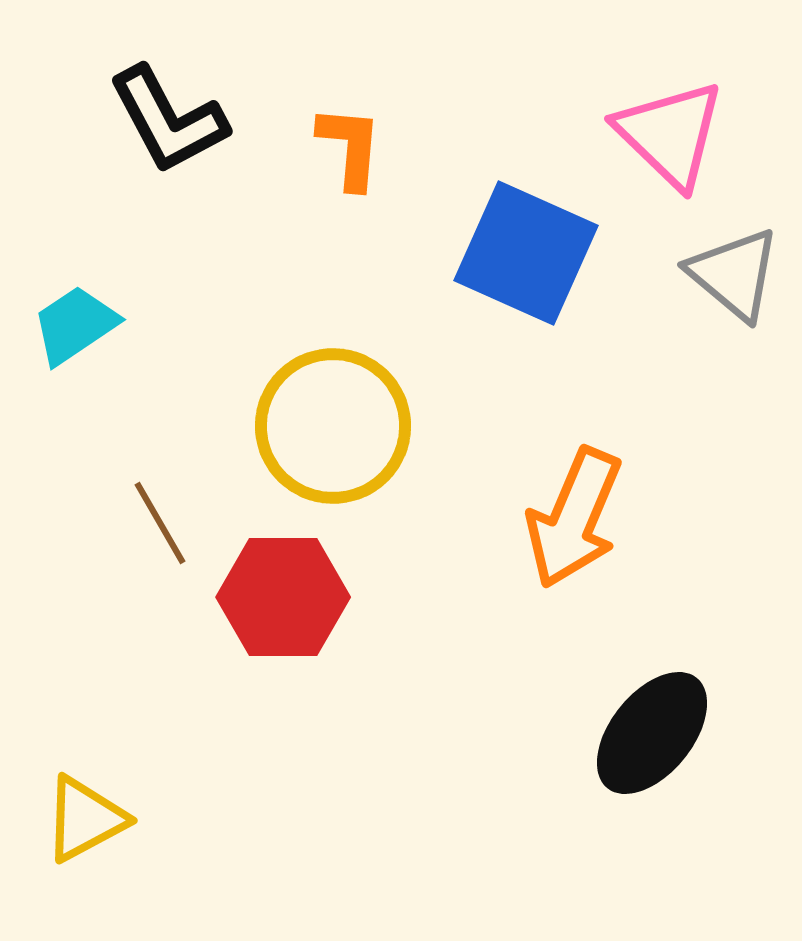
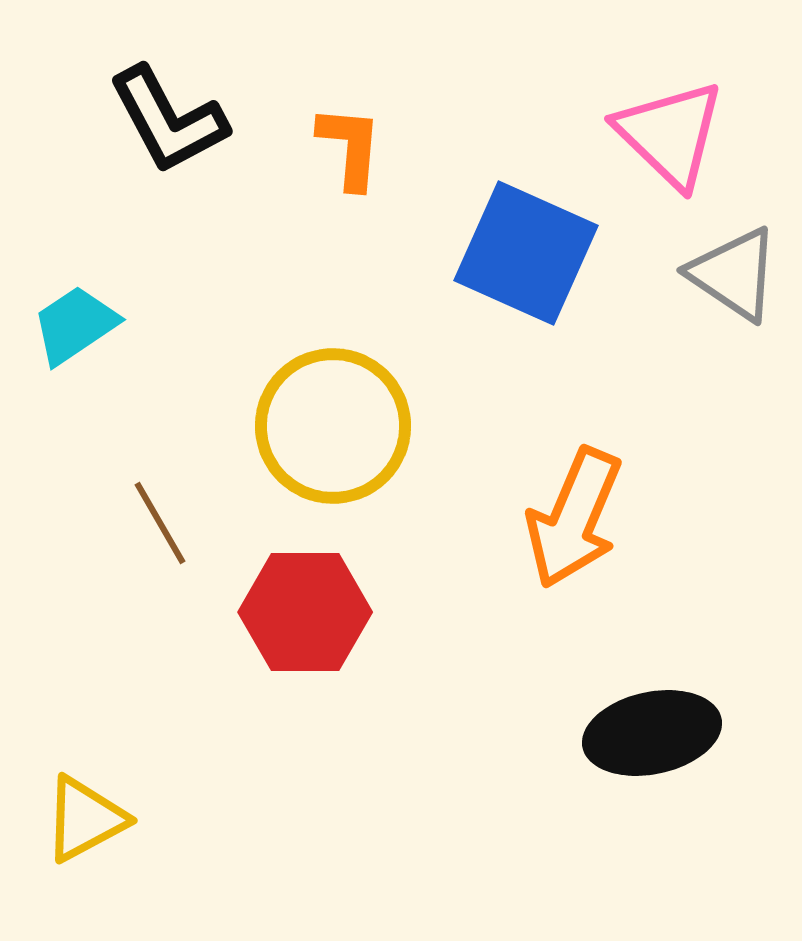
gray triangle: rotated 6 degrees counterclockwise
red hexagon: moved 22 px right, 15 px down
black ellipse: rotated 39 degrees clockwise
